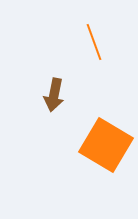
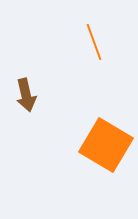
brown arrow: moved 28 px left; rotated 24 degrees counterclockwise
